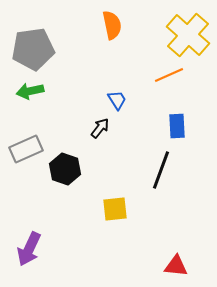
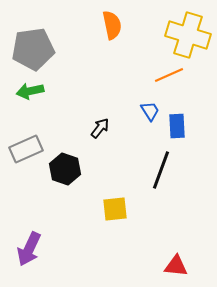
yellow cross: rotated 24 degrees counterclockwise
blue trapezoid: moved 33 px right, 11 px down
